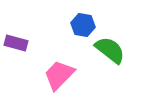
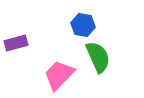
purple rectangle: rotated 30 degrees counterclockwise
green semicircle: moved 12 px left, 7 px down; rotated 28 degrees clockwise
